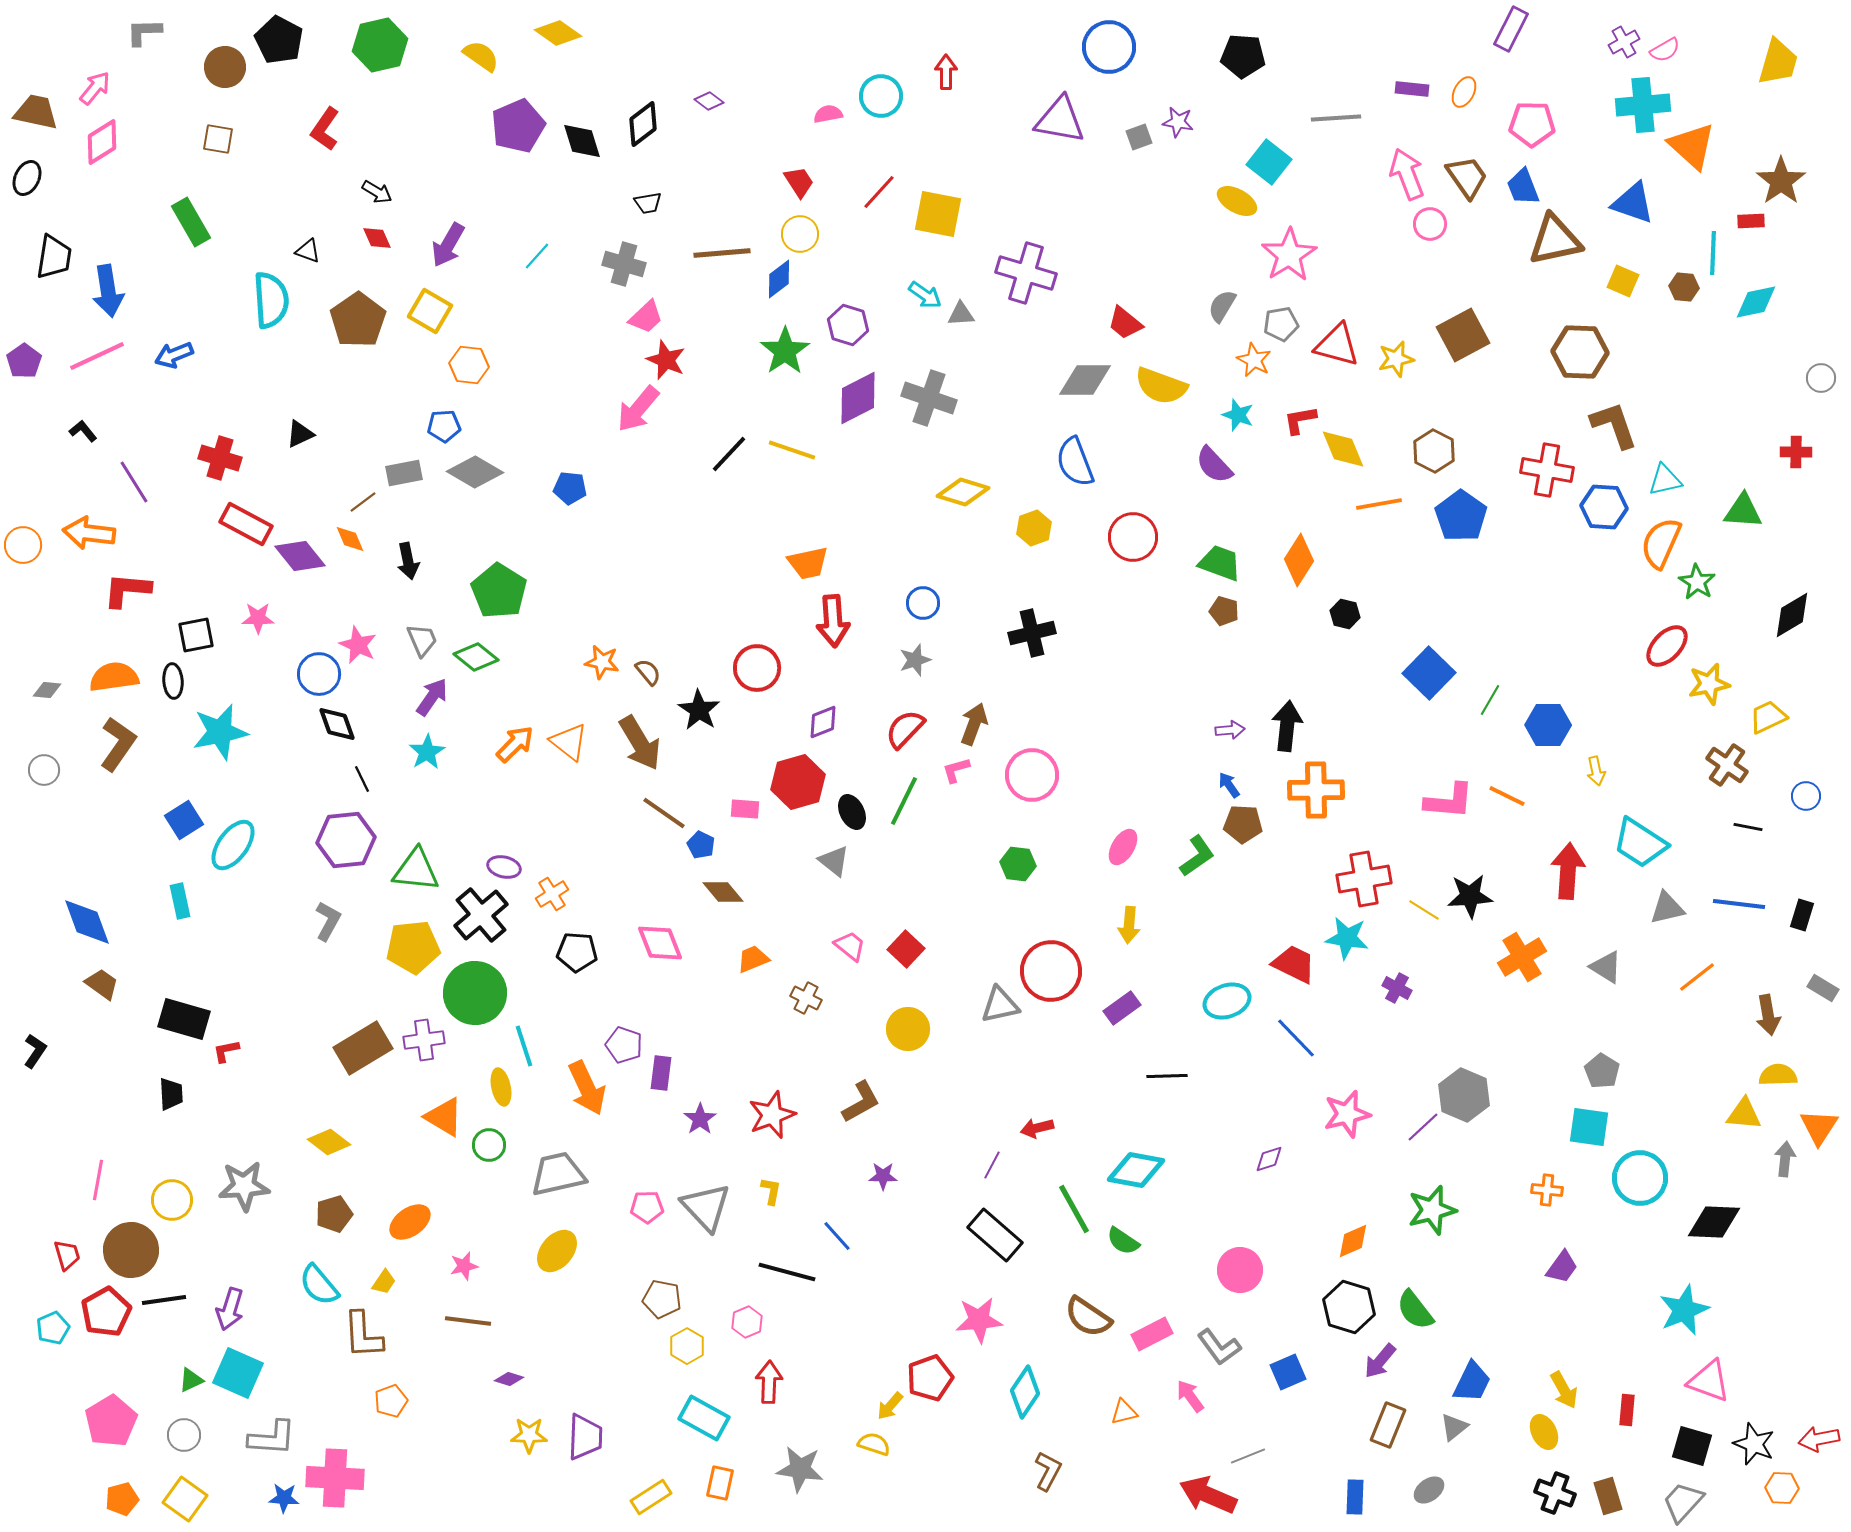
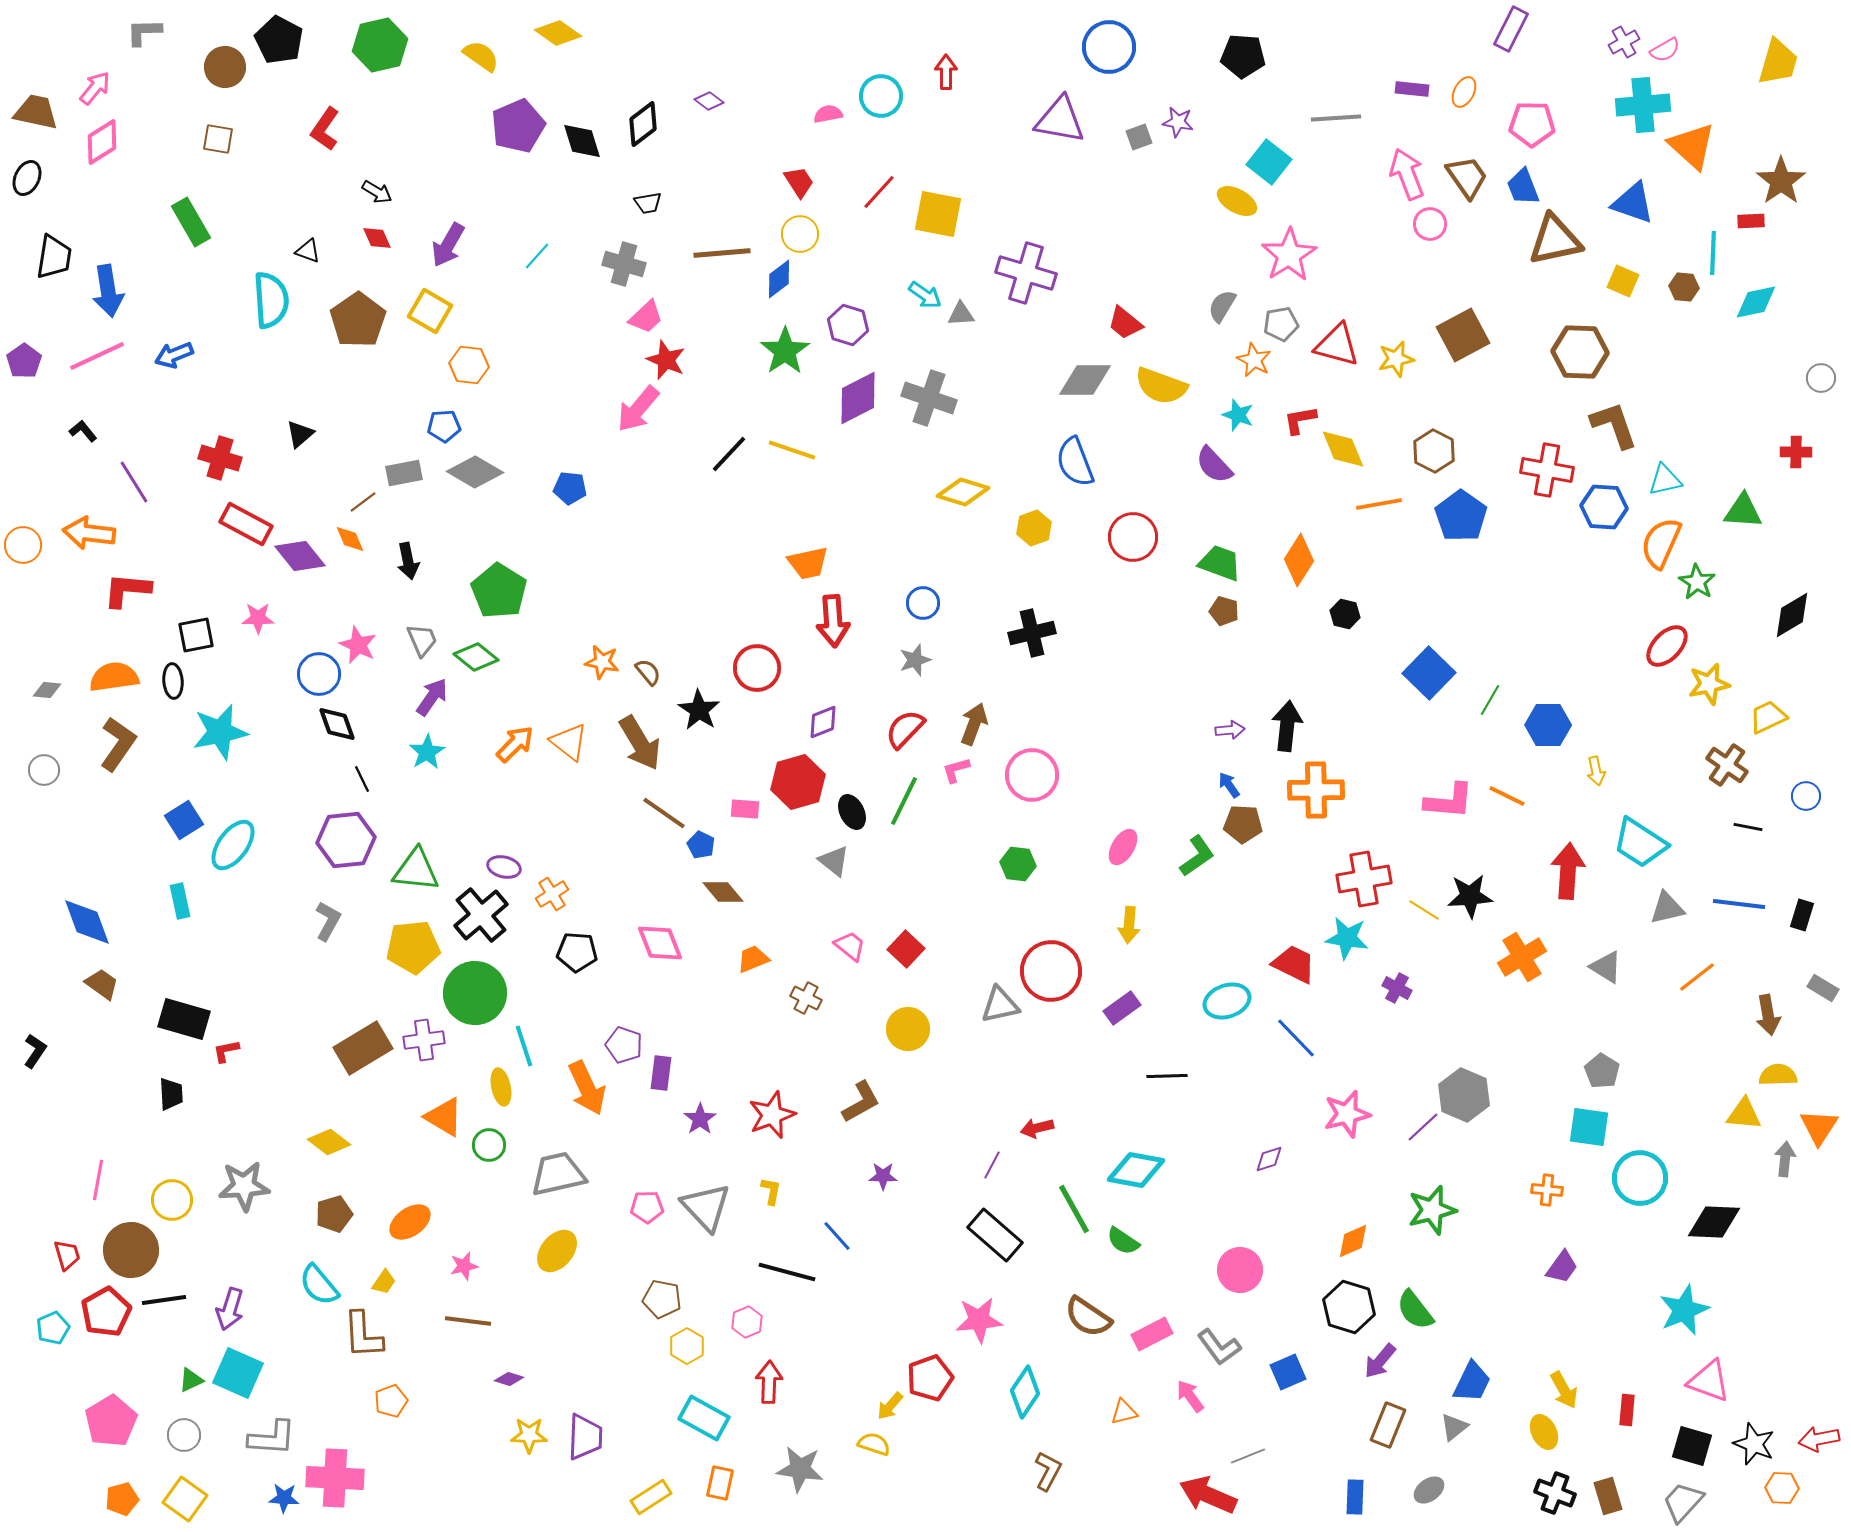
black triangle at (300, 434): rotated 16 degrees counterclockwise
